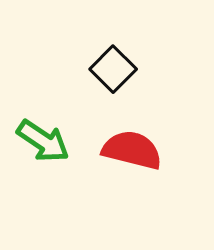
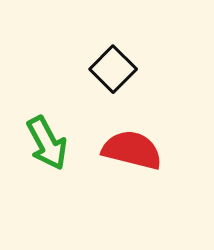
green arrow: moved 4 px right, 2 px down; rotated 28 degrees clockwise
